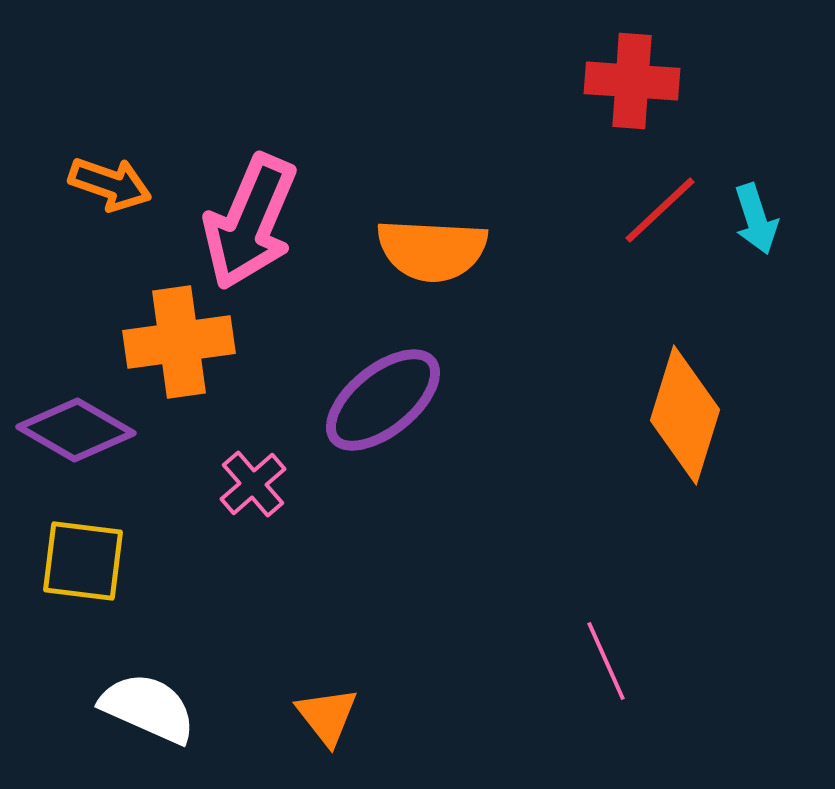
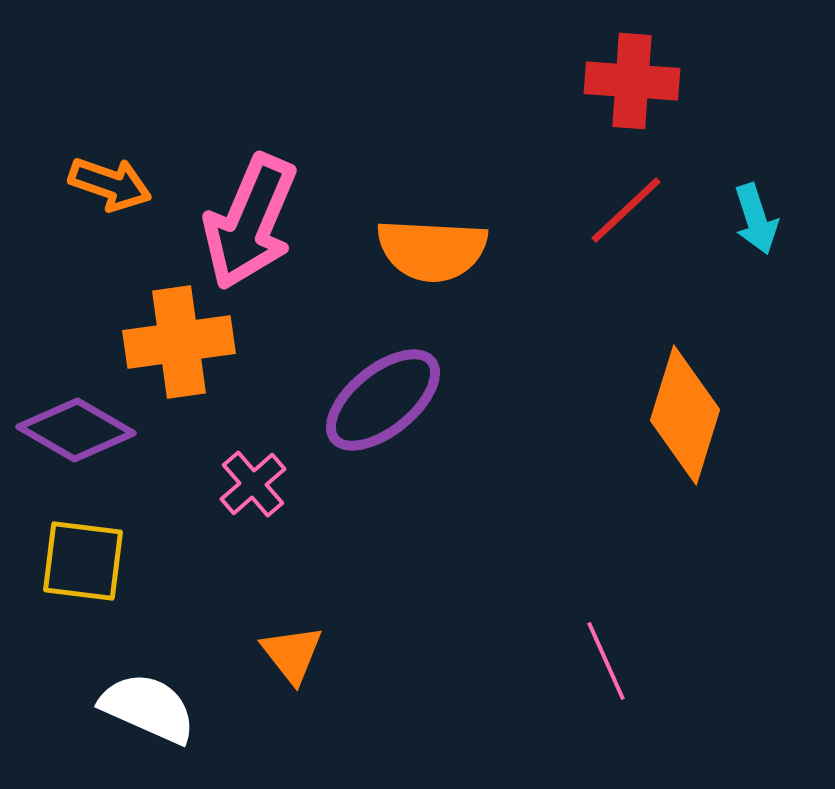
red line: moved 34 px left
orange triangle: moved 35 px left, 62 px up
